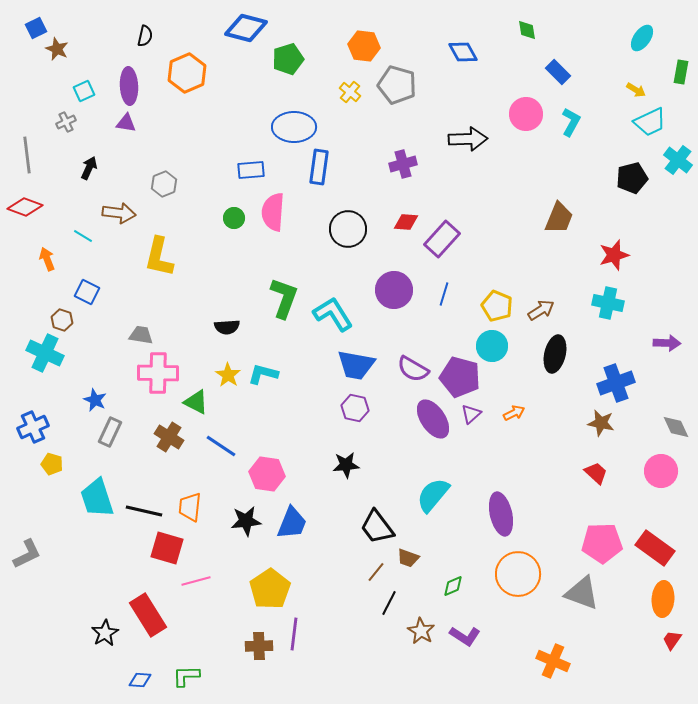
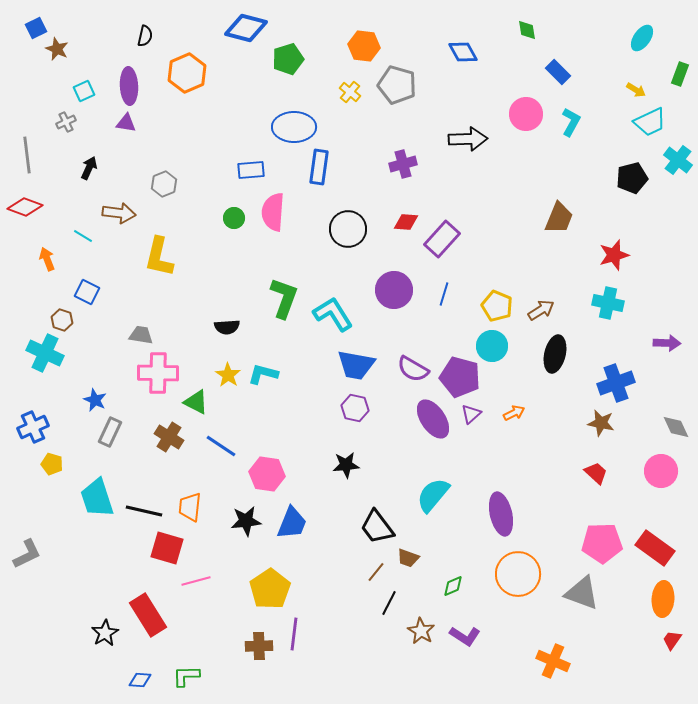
green rectangle at (681, 72): moved 1 px left, 2 px down; rotated 10 degrees clockwise
